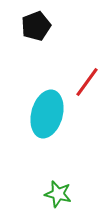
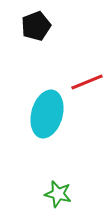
red line: rotated 32 degrees clockwise
